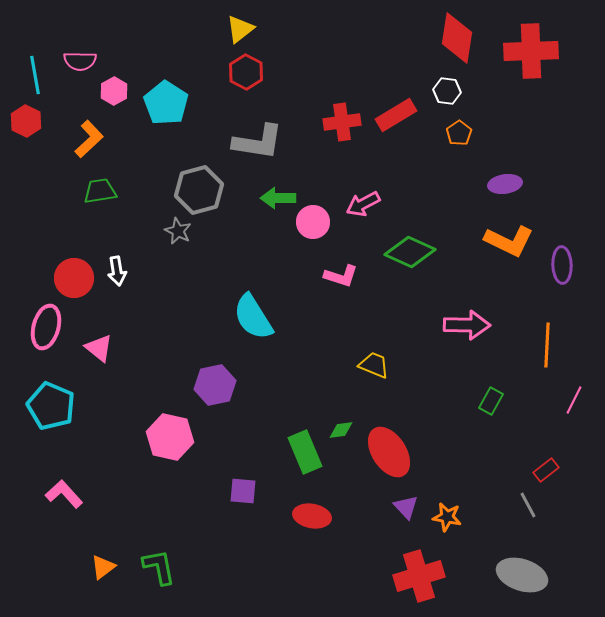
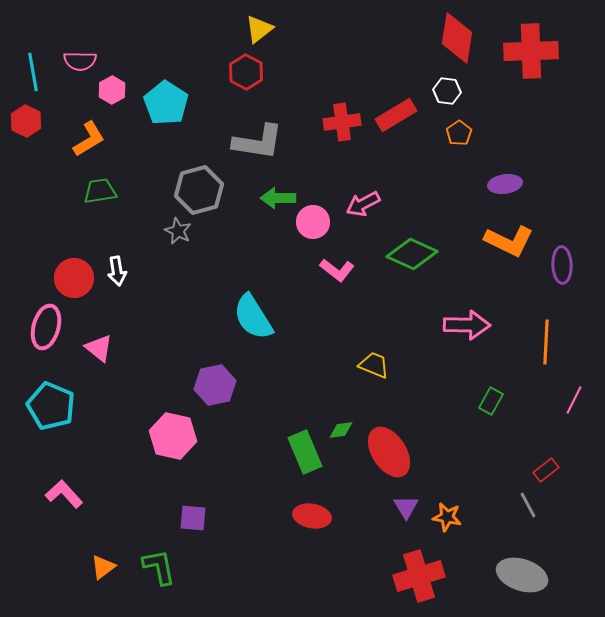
yellow triangle at (240, 29): moved 19 px right
cyan line at (35, 75): moved 2 px left, 3 px up
pink hexagon at (114, 91): moved 2 px left, 1 px up
orange L-shape at (89, 139): rotated 12 degrees clockwise
green diamond at (410, 252): moved 2 px right, 2 px down
pink L-shape at (341, 276): moved 4 px left, 6 px up; rotated 20 degrees clockwise
orange line at (547, 345): moved 1 px left, 3 px up
pink hexagon at (170, 437): moved 3 px right, 1 px up
purple square at (243, 491): moved 50 px left, 27 px down
purple triangle at (406, 507): rotated 12 degrees clockwise
